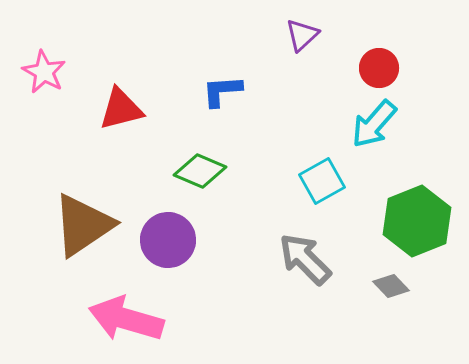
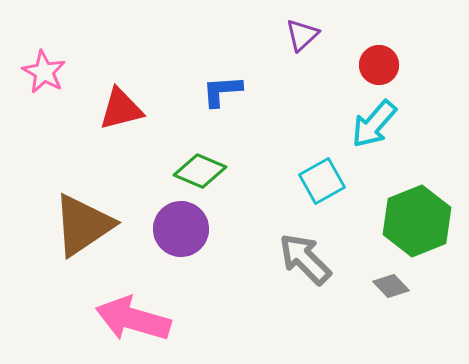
red circle: moved 3 px up
purple circle: moved 13 px right, 11 px up
pink arrow: moved 7 px right
